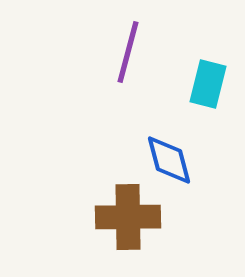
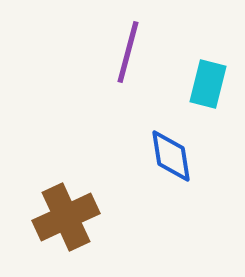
blue diamond: moved 2 px right, 4 px up; rotated 6 degrees clockwise
brown cross: moved 62 px left; rotated 24 degrees counterclockwise
